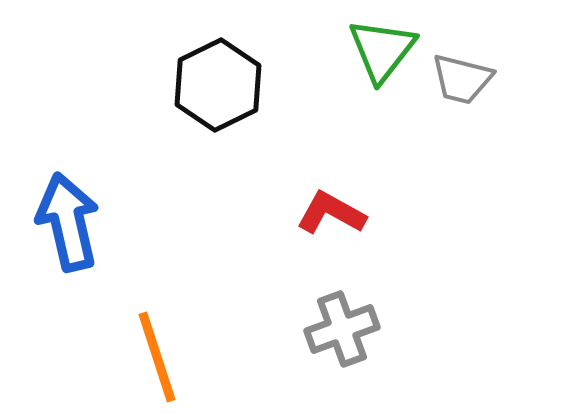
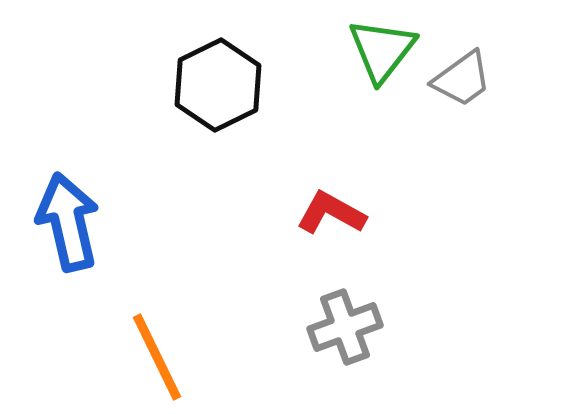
gray trapezoid: rotated 50 degrees counterclockwise
gray cross: moved 3 px right, 2 px up
orange line: rotated 8 degrees counterclockwise
